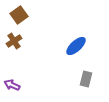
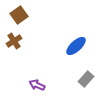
gray rectangle: rotated 28 degrees clockwise
purple arrow: moved 25 px right
